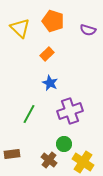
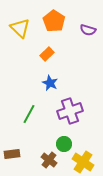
orange pentagon: moved 1 px right; rotated 15 degrees clockwise
